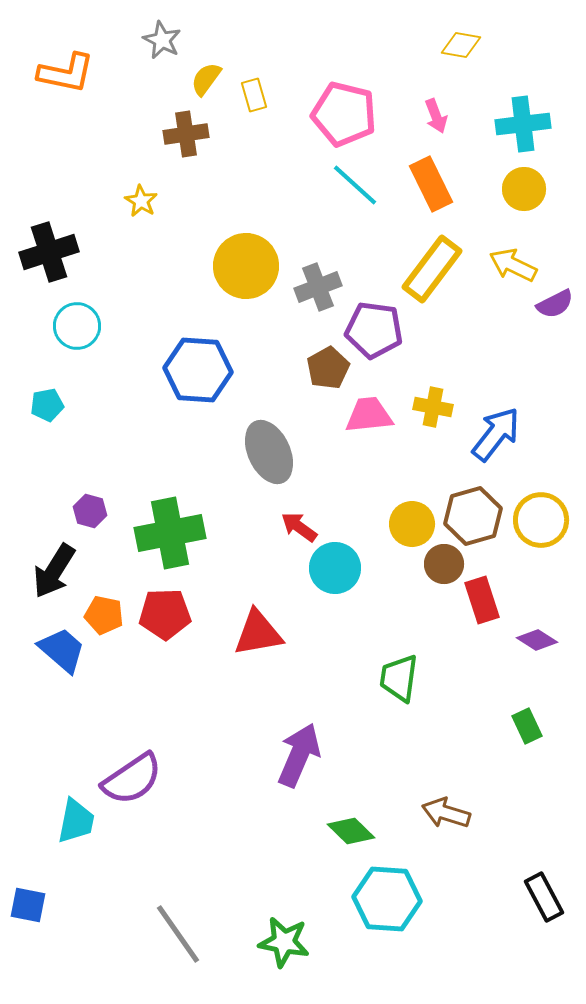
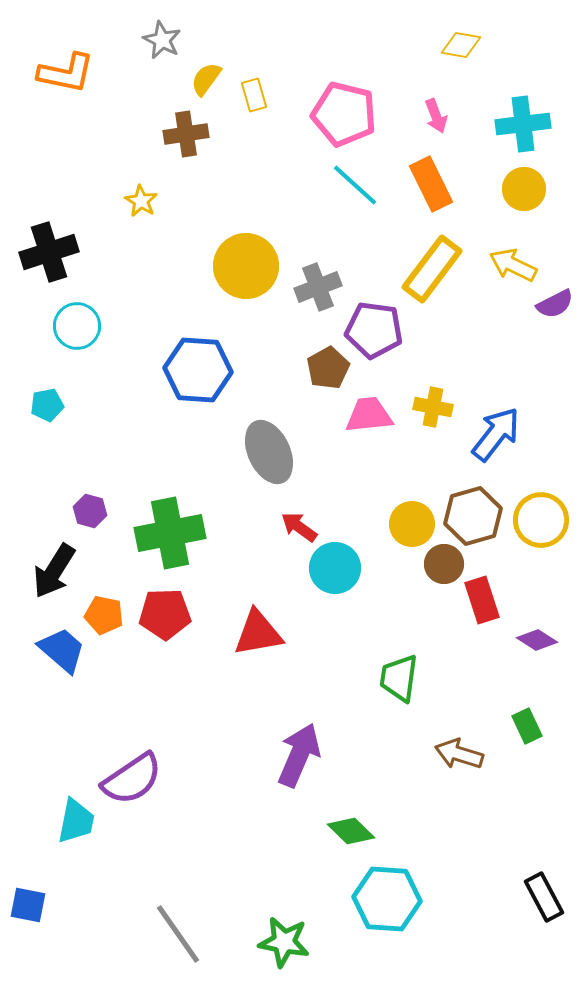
brown arrow at (446, 813): moved 13 px right, 59 px up
